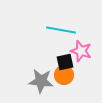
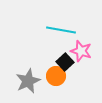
black square: rotated 30 degrees counterclockwise
orange circle: moved 8 px left, 1 px down
gray star: moved 13 px left; rotated 30 degrees counterclockwise
